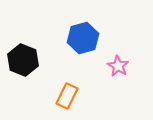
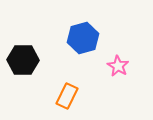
black hexagon: rotated 20 degrees counterclockwise
